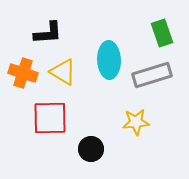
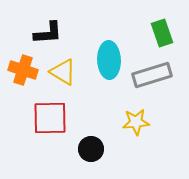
orange cross: moved 3 px up
